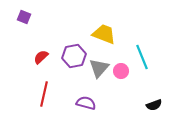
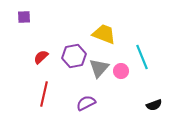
purple square: rotated 24 degrees counterclockwise
purple semicircle: rotated 42 degrees counterclockwise
